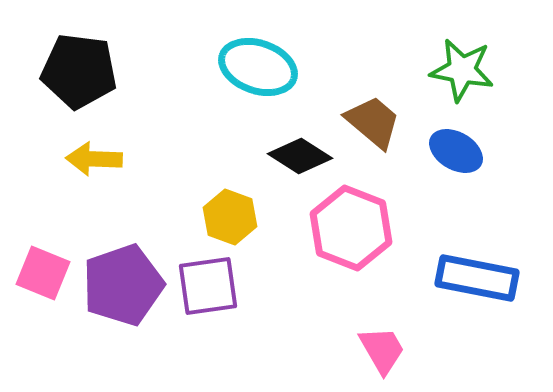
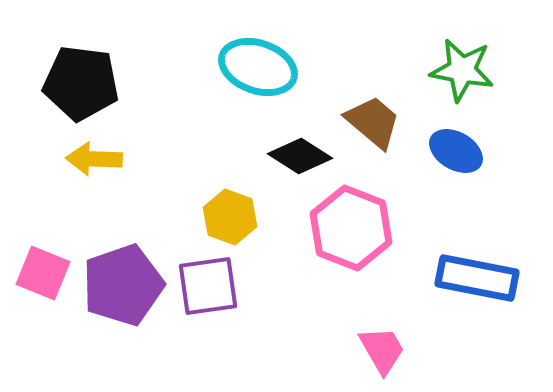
black pentagon: moved 2 px right, 12 px down
